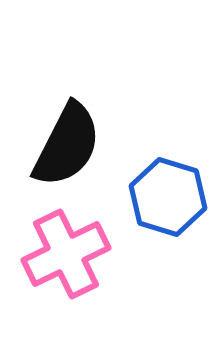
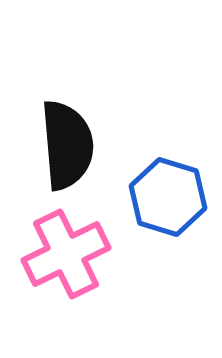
black semicircle: rotated 32 degrees counterclockwise
